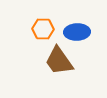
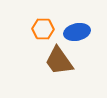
blue ellipse: rotated 10 degrees counterclockwise
